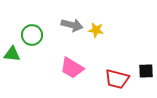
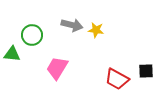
pink trapezoid: moved 15 px left; rotated 90 degrees clockwise
red trapezoid: rotated 15 degrees clockwise
